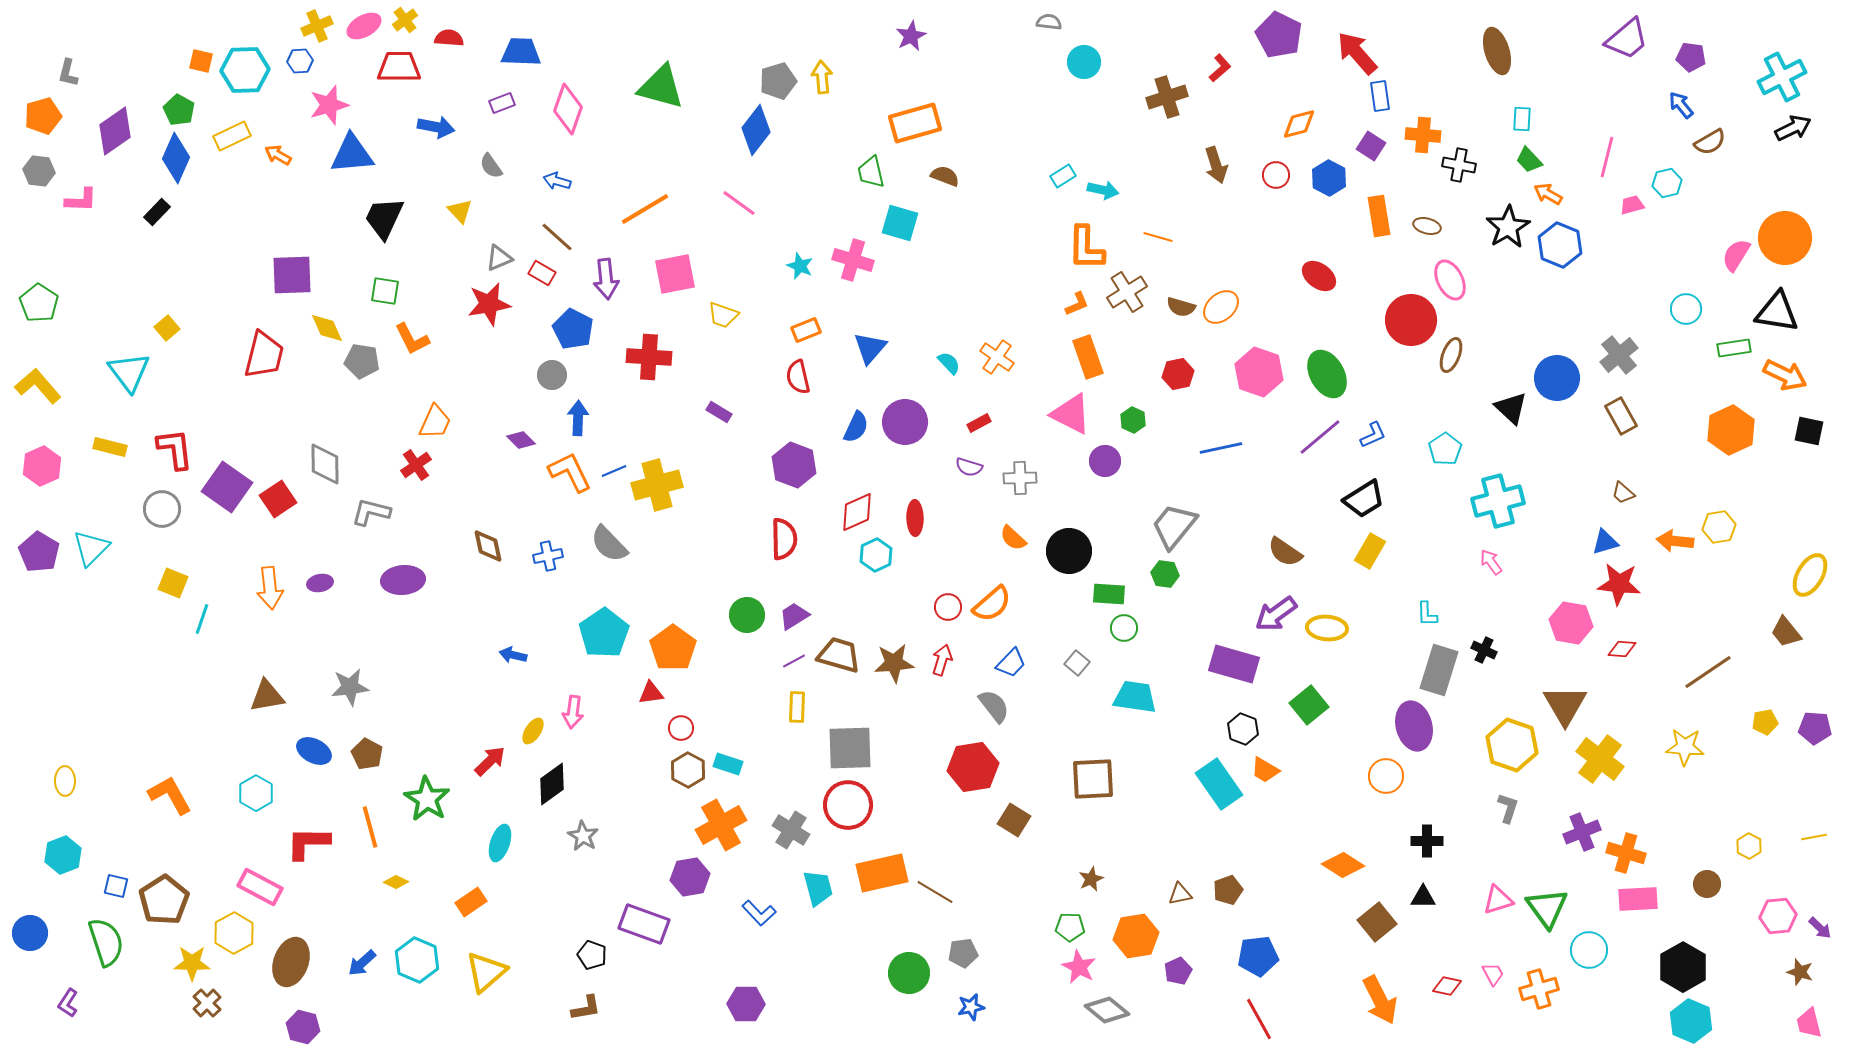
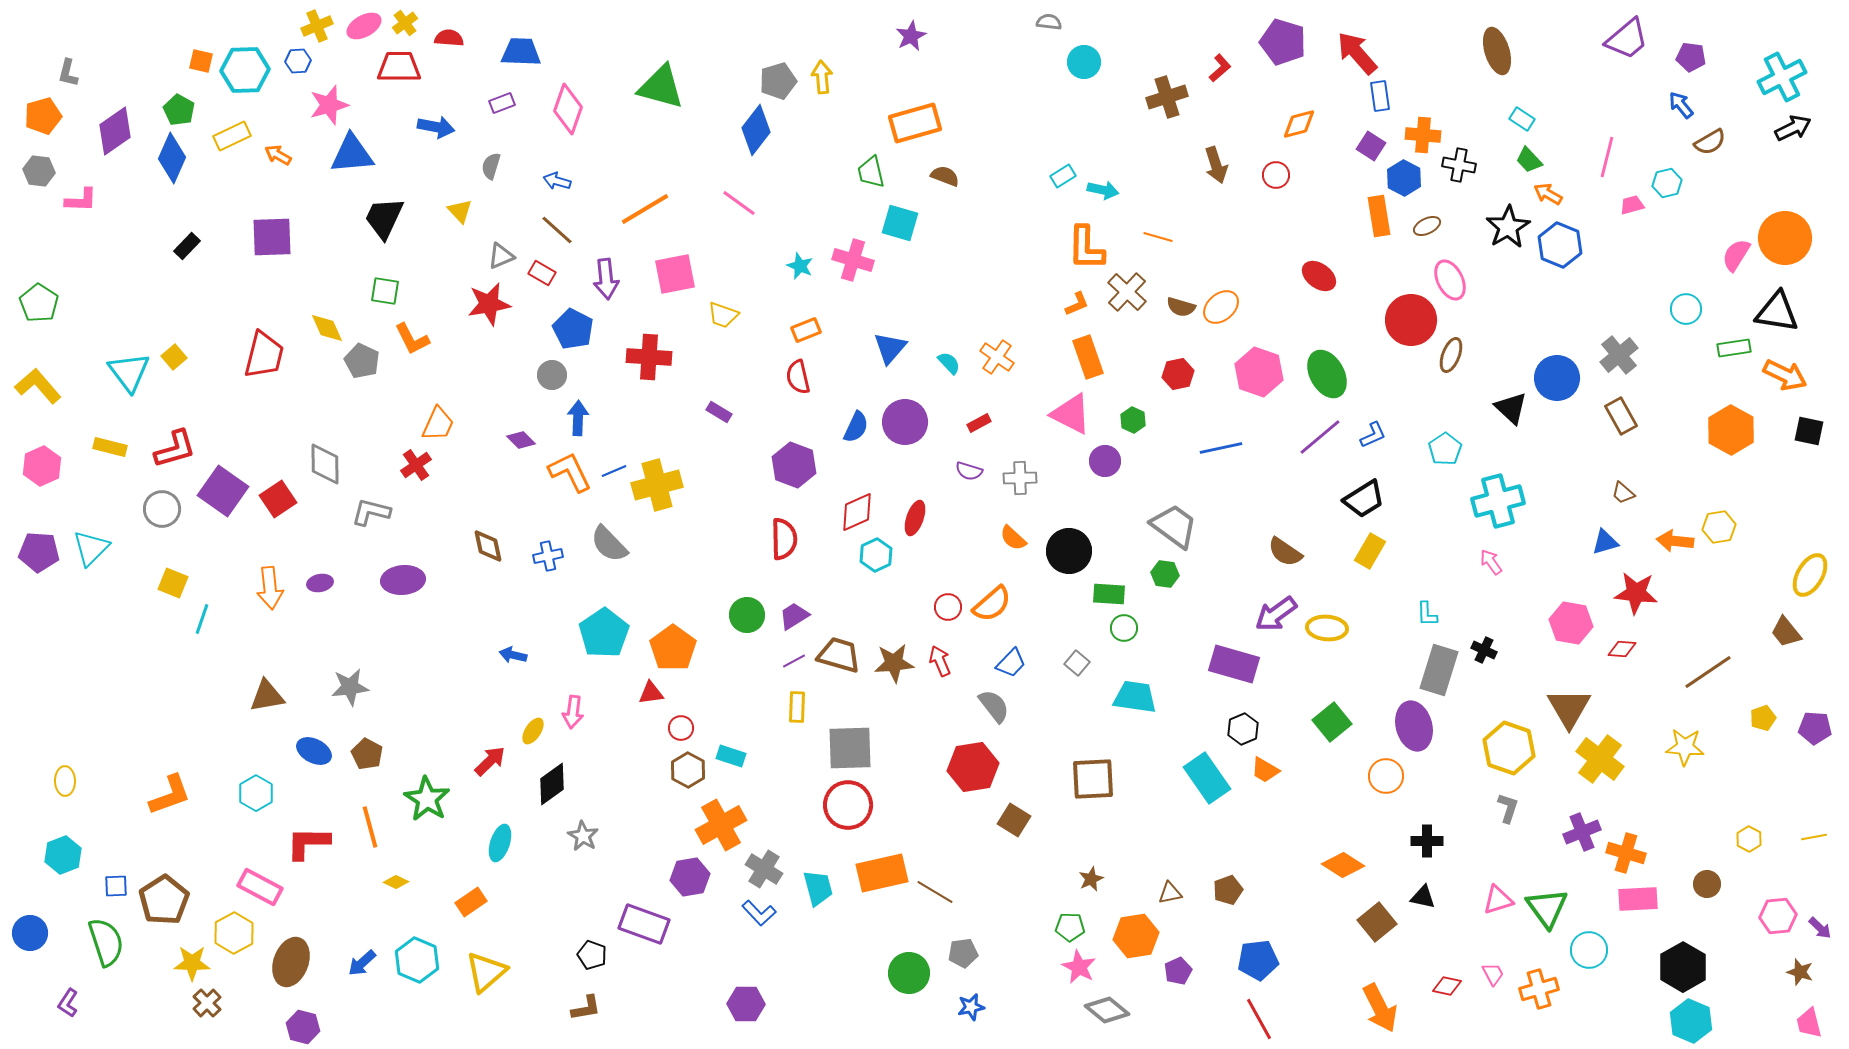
yellow cross at (405, 20): moved 3 px down
purple pentagon at (1279, 35): moved 4 px right, 7 px down; rotated 9 degrees counterclockwise
blue hexagon at (300, 61): moved 2 px left
cyan rectangle at (1522, 119): rotated 60 degrees counterclockwise
blue diamond at (176, 158): moved 4 px left
gray semicircle at (491, 166): rotated 52 degrees clockwise
blue hexagon at (1329, 178): moved 75 px right
black rectangle at (157, 212): moved 30 px right, 34 px down
brown ellipse at (1427, 226): rotated 40 degrees counterclockwise
brown line at (557, 237): moved 7 px up
gray triangle at (499, 258): moved 2 px right, 2 px up
purple square at (292, 275): moved 20 px left, 38 px up
brown cross at (1127, 292): rotated 15 degrees counterclockwise
yellow square at (167, 328): moved 7 px right, 29 px down
blue triangle at (870, 348): moved 20 px right
gray pentagon at (362, 361): rotated 16 degrees clockwise
orange trapezoid at (435, 422): moved 3 px right, 2 px down
orange hexagon at (1731, 430): rotated 6 degrees counterclockwise
red L-shape at (175, 449): rotated 81 degrees clockwise
purple semicircle at (969, 467): moved 4 px down
purple square at (227, 487): moved 4 px left, 4 px down
red ellipse at (915, 518): rotated 20 degrees clockwise
gray trapezoid at (1174, 526): rotated 87 degrees clockwise
purple pentagon at (39, 552): rotated 27 degrees counterclockwise
red star at (1619, 584): moved 17 px right, 9 px down
red arrow at (942, 660): moved 2 px left, 1 px down; rotated 40 degrees counterclockwise
green square at (1309, 705): moved 23 px right, 17 px down
brown triangle at (1565, 705): moved 4 px right, 3 px down
yellow pentagon at (1765, 722): moved 2 px left, 4 px up; rotated 10 degrees counterclockwise
black hexagon at (1243, 729): rotated 16 degrees clockwise
yellow hexagon at (1512, 745): moved 3 px left, 3 px down
cyan rectangle at (728, 764): moved 3 px right, 8 px up
cyan rectangle at (1219, 784): moved 12 px left, 6 px up
orange L-shape at (170, 795): rotated 99 degrees clockwise
gray cross at (791, 830): moved 27 px left, 39 px down
yellow hexagon at (1749, 846): moved 7 px up
blue square at (116, 886): rotated 15 degrees counterclockwise
brown triangle at (1180, 894): moved 10 px left, 1 px up
black triangle at (1423, 897): rotated 12 degrees clockwise
blue pentagon at (1258, 956): moved 4 px down
orange arrow at (1380, 1000): moved 8 px down
